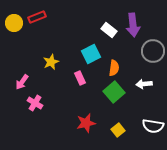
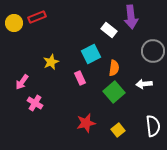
purple arrow: moved 2 px left, 8 px up
white semicircle: rotated 105 degrees counterclockwise
